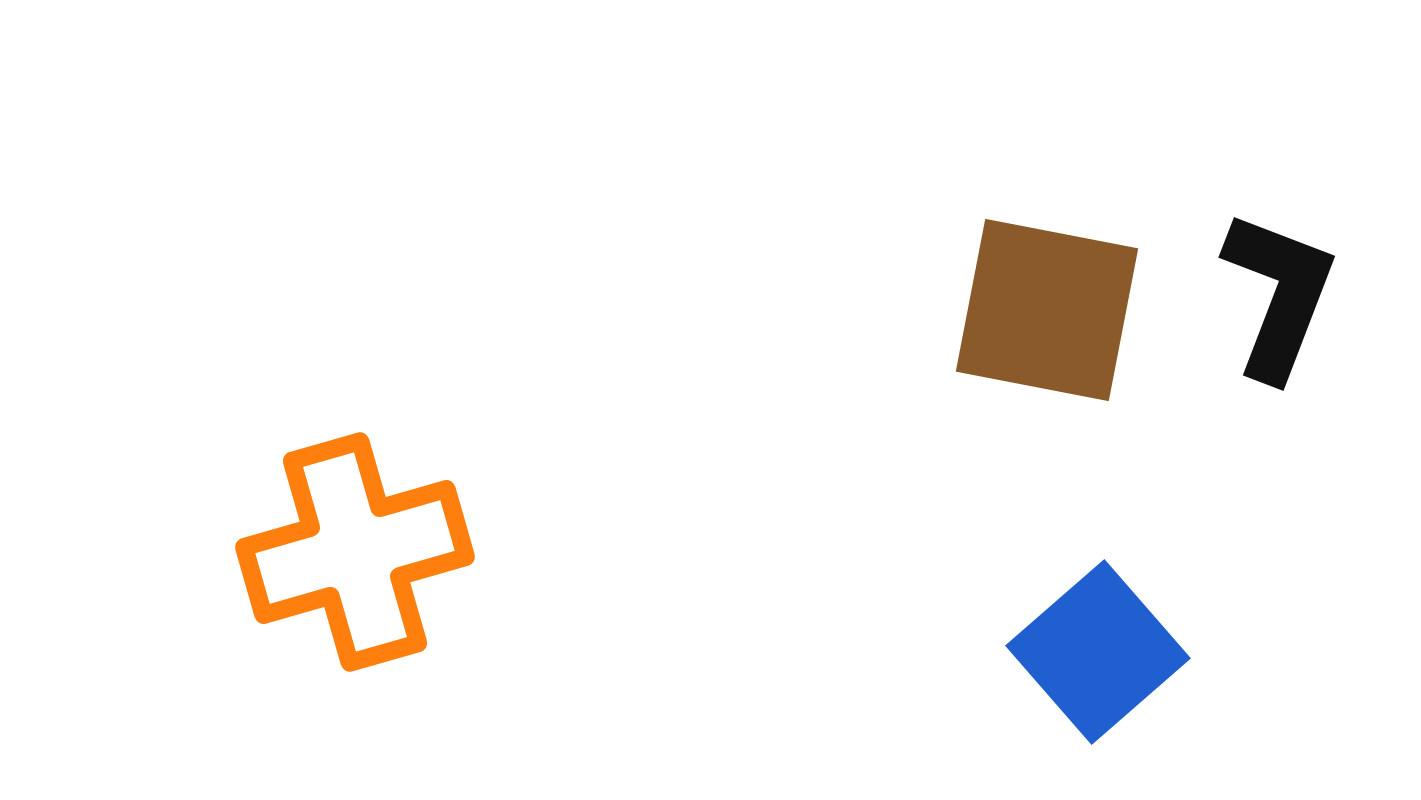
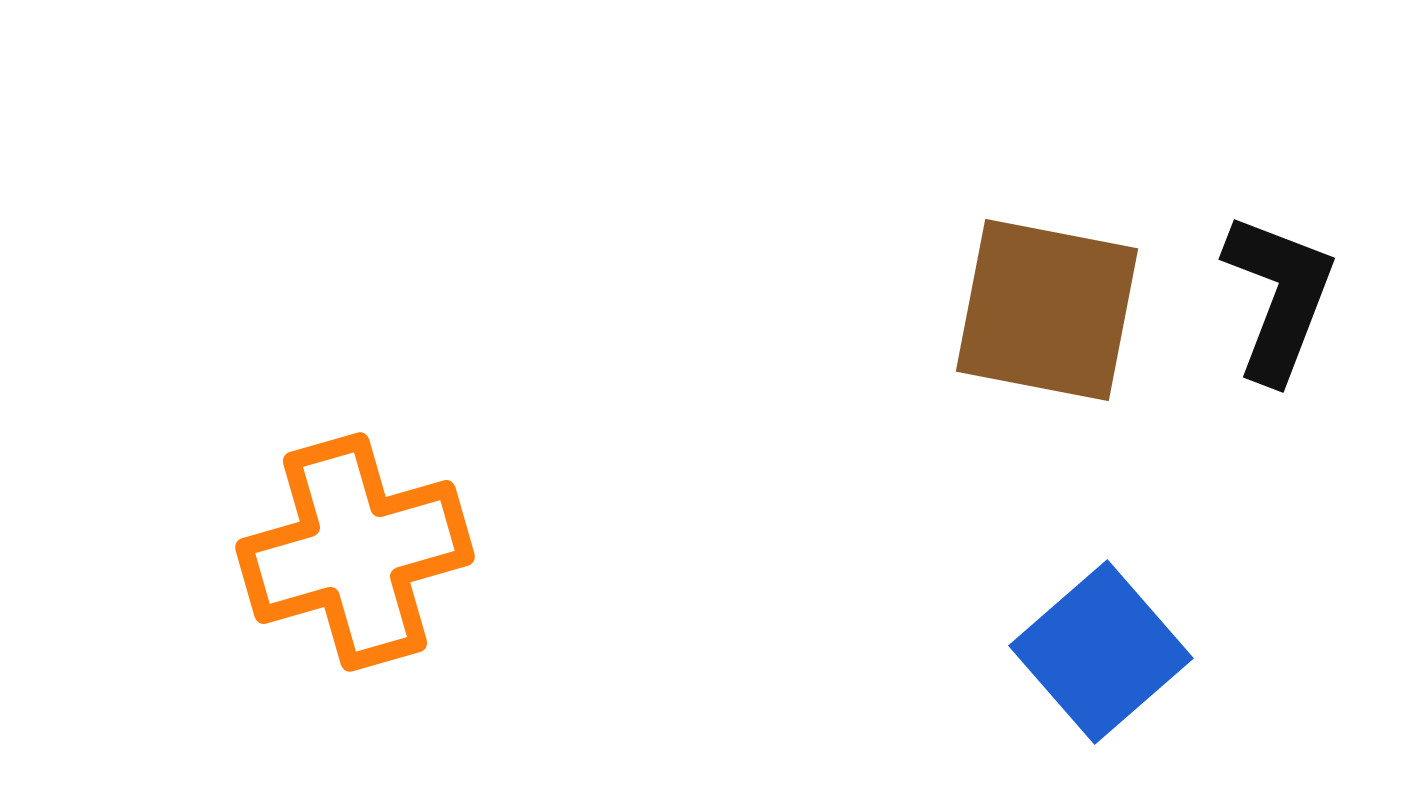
black L-shape: moved 2 px down
blue square: moved 3 px right
